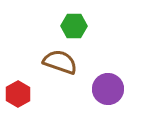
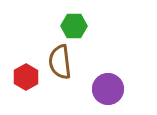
brown semicircle: rotated 116 degrees counterclockwise
red hexagon: moved 8 px right, 17 px up
